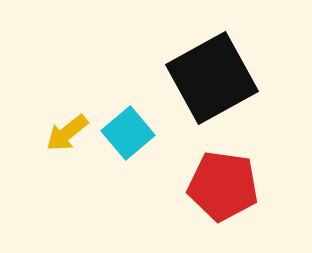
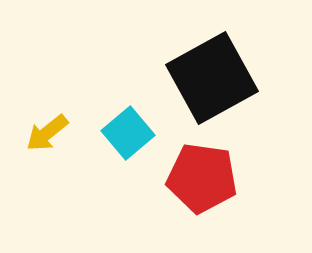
yellow arrow: moved 20 px left
red pentagon: moved 21 px left, 8 px up
